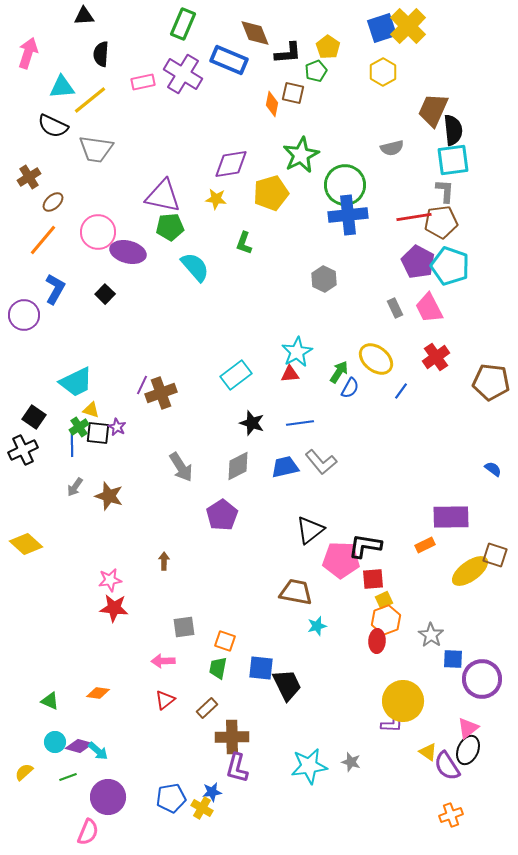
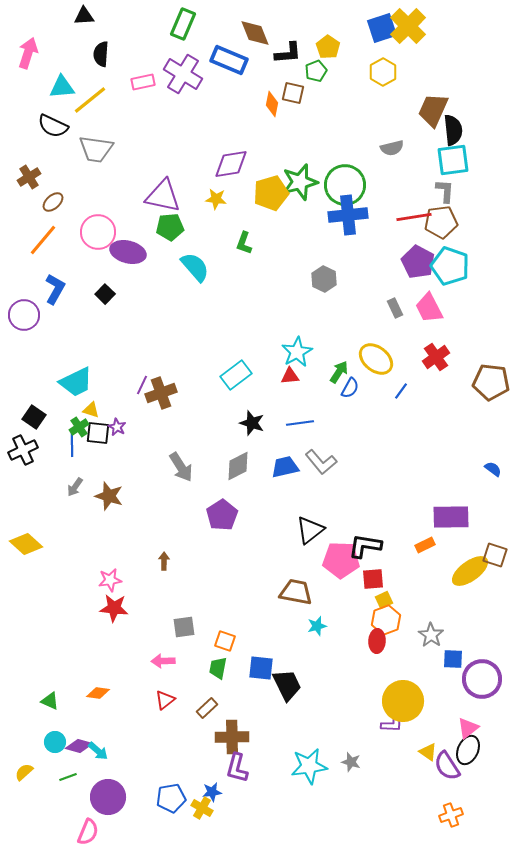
green star at (301, 155): moved 1 px left, 27 px down; rotated 12 degrees clockwise
red triangle at (290, 374): moved 2 px down
